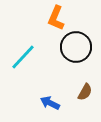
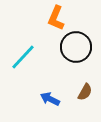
blue arrow: moved 4 px up
